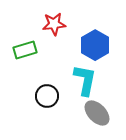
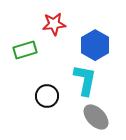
gray ellipse: moved 1 px left, 4 px down
